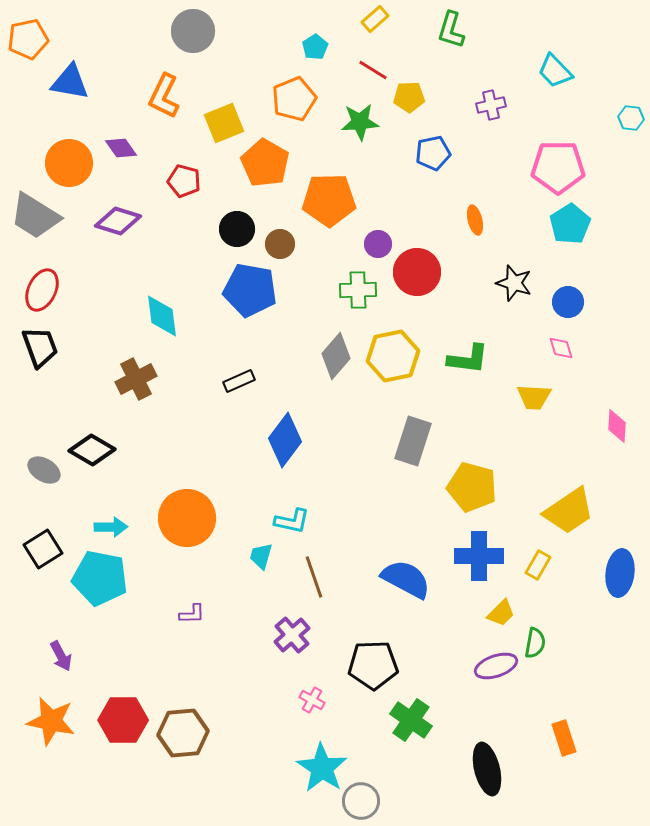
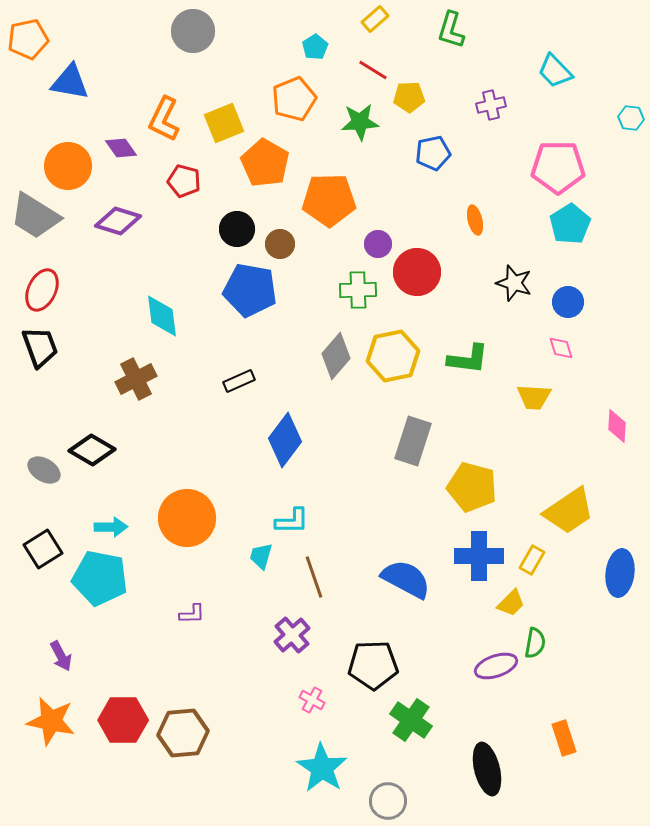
orange L-shape at (164, 96): moved 23 px down
orange circle at (69, 163): moved 1 px left, 3 px down
cyan L-shape at (292, 521): rotated 12 degrees counterclockwise
yellow rectangle at (538, 565): moved 6 px left, 5 px up
yellow trapezoid at (501, 613): moved 10 px right, 10 px up
gray circle at (361, 801): moved 27 px right
